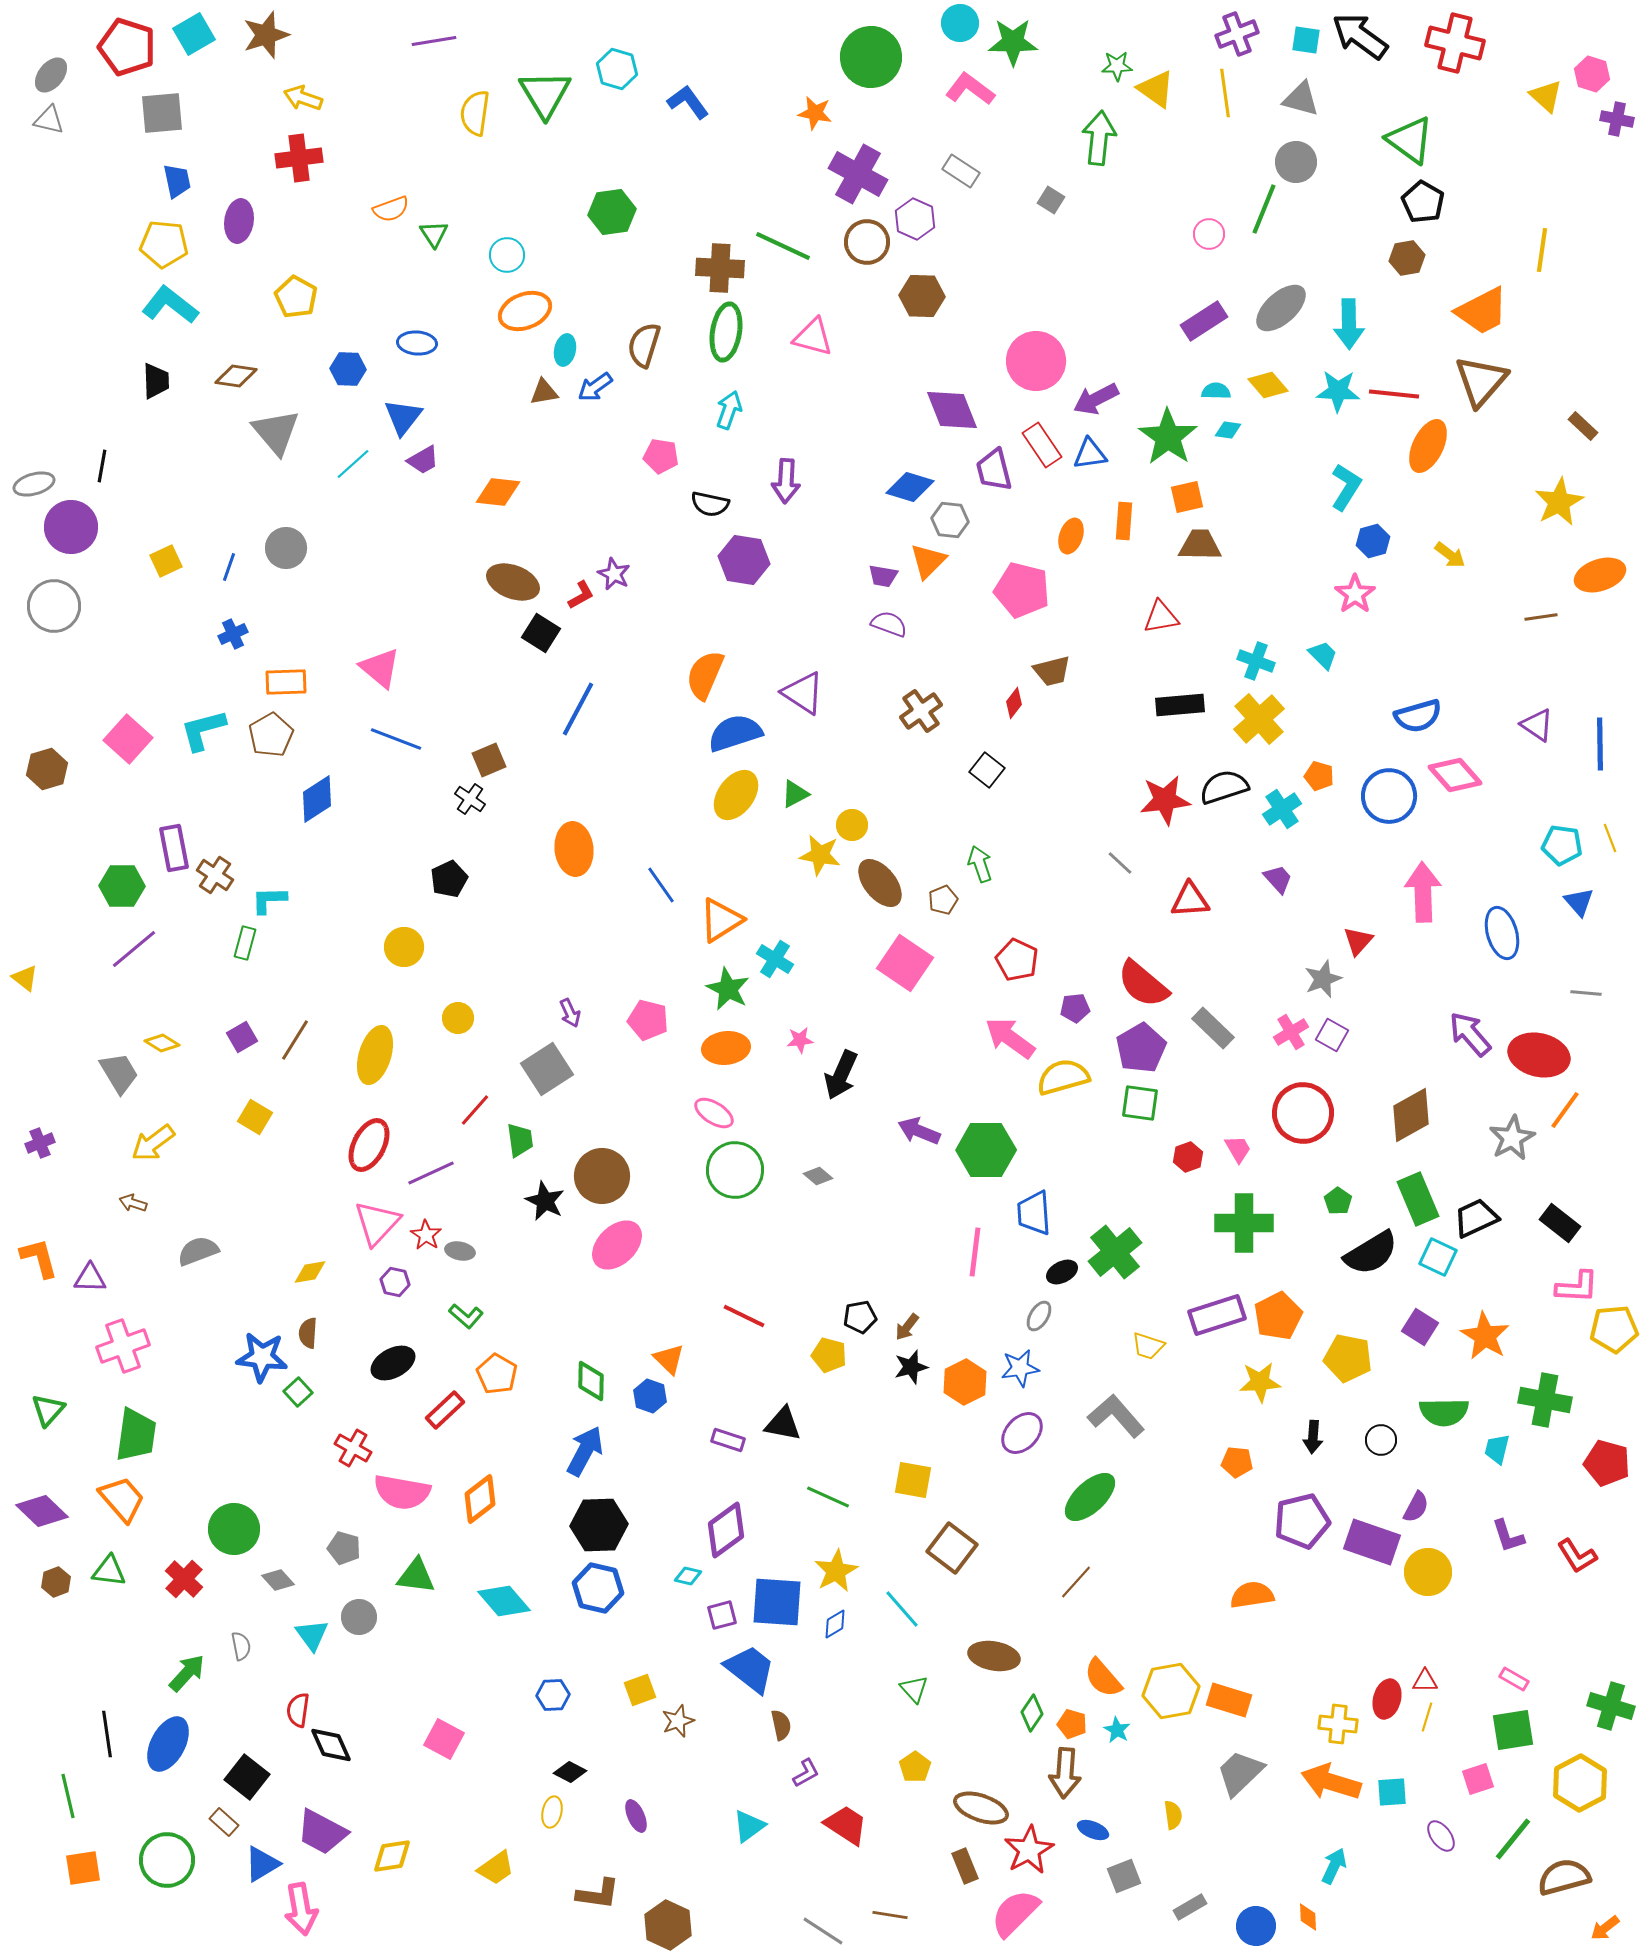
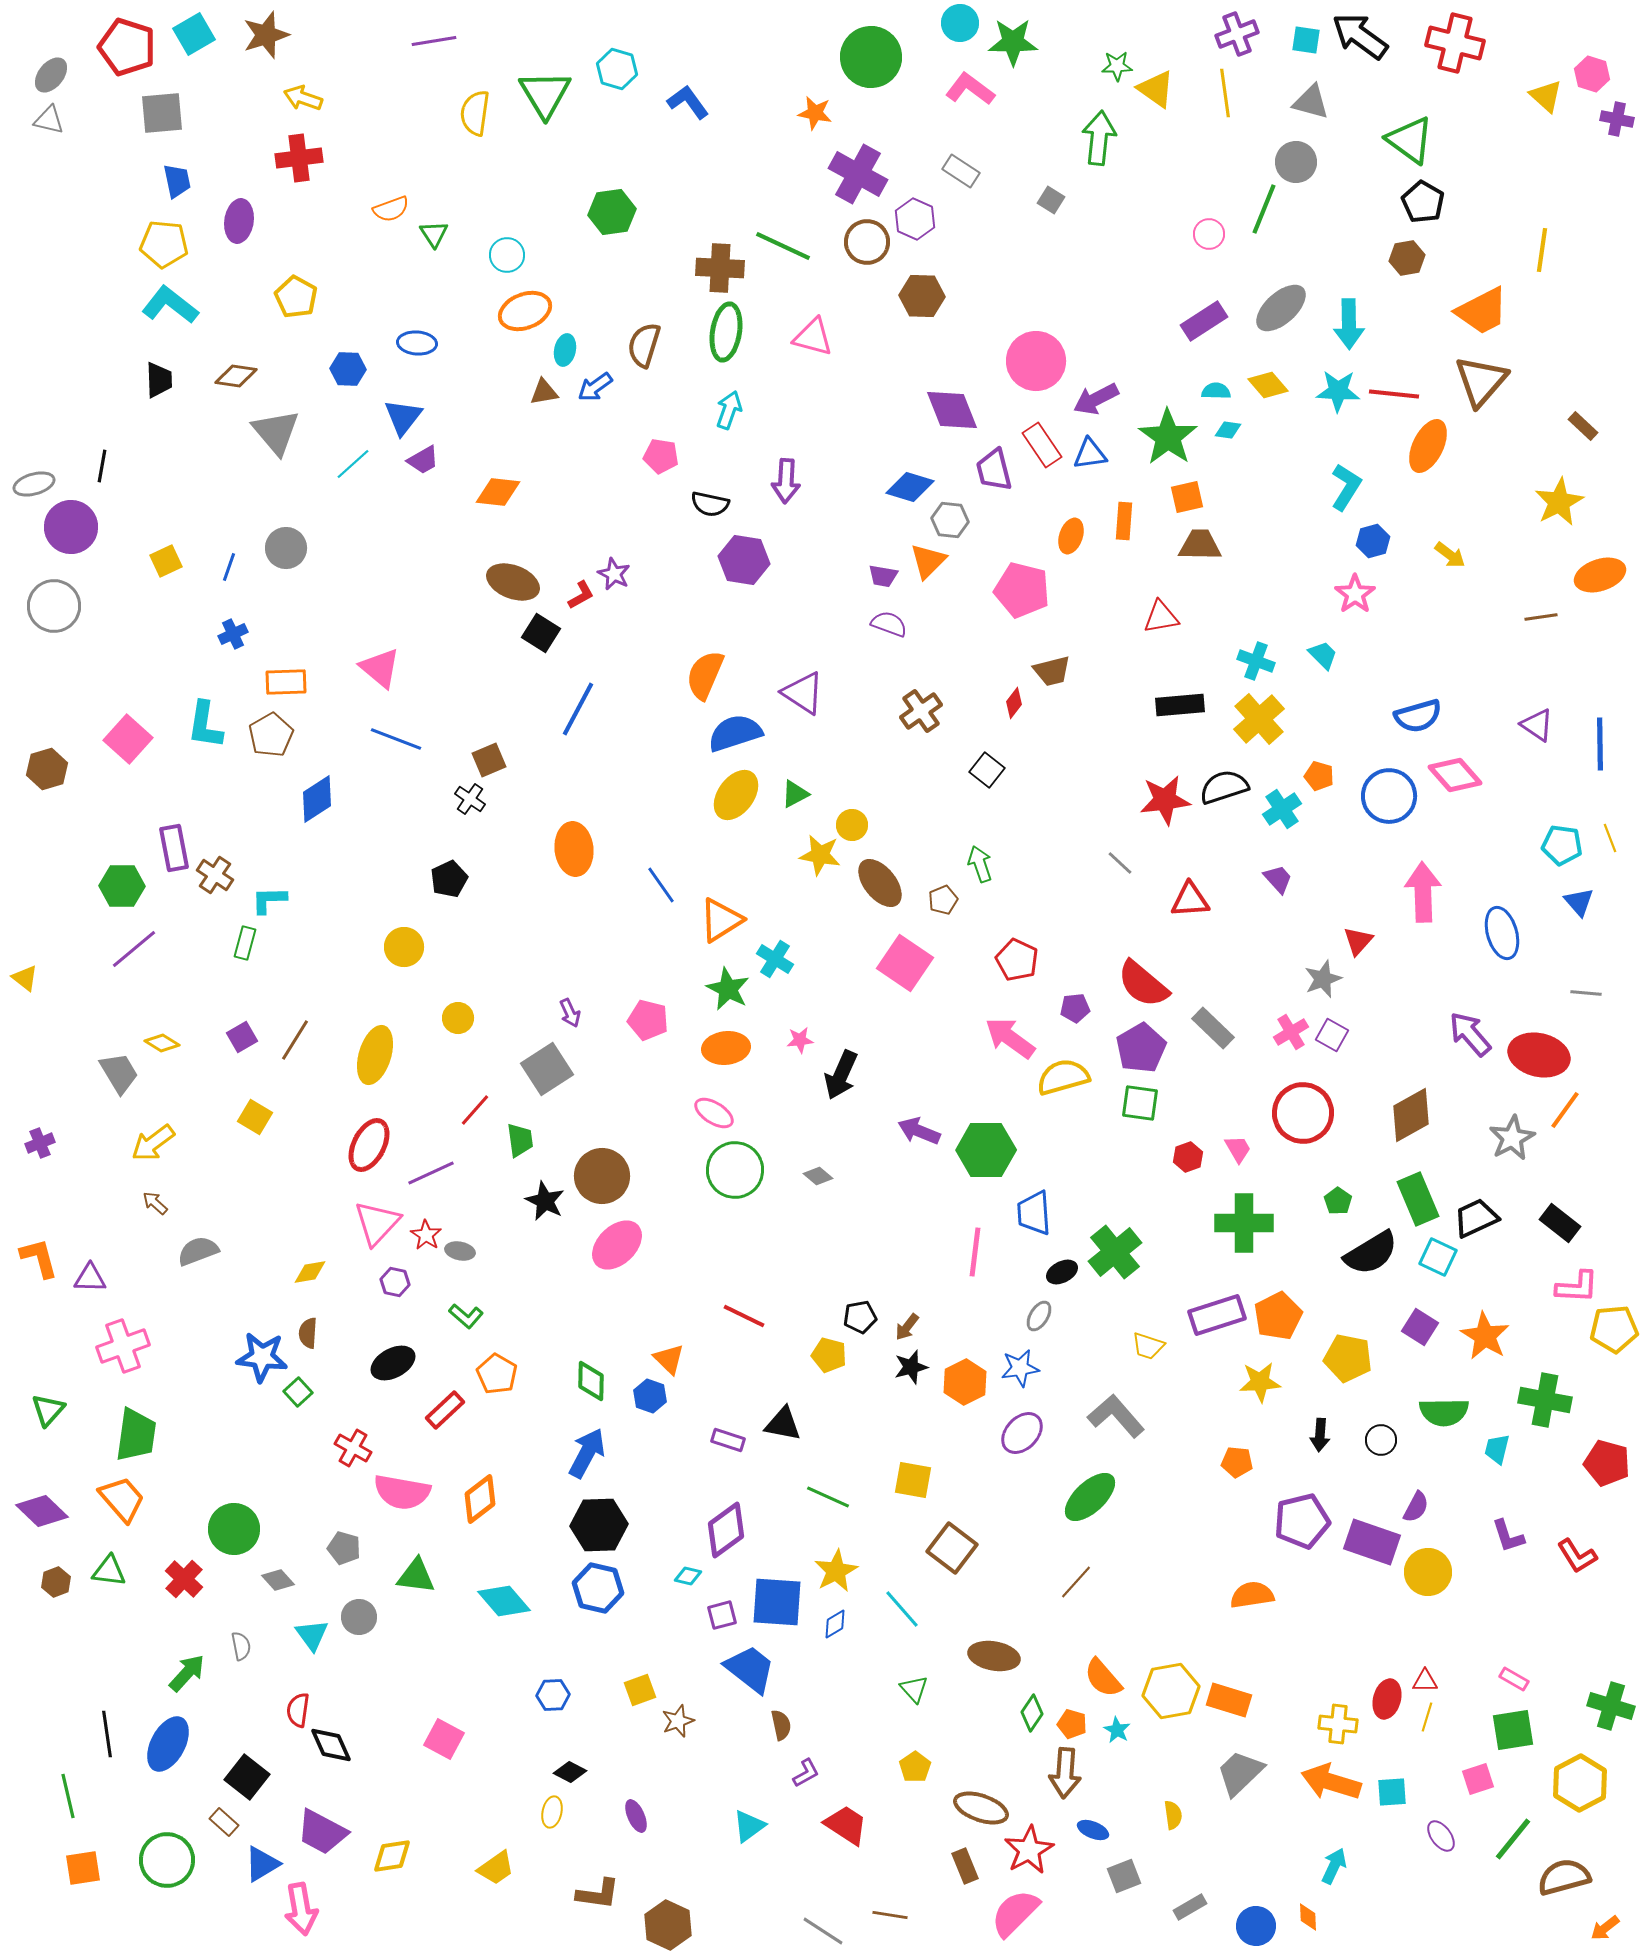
gray triangle at (1301, 99): moved 10 px right, 3 px down
black trapezoid at (156, 381): moved 3 px right, 1 px up
cyan L-shape at (203, 730): moved 2 px right, 5 px up; rotated 66 degrees counterclockwise
brown arrow at (133, 1203): moved 22 px right; rotated 24 degrees clockwise
black arrow at (1313, 1437): moved 7 px right, 2 px up
blue arrow at (585, 1451): moved 2 px right, 2 px down
